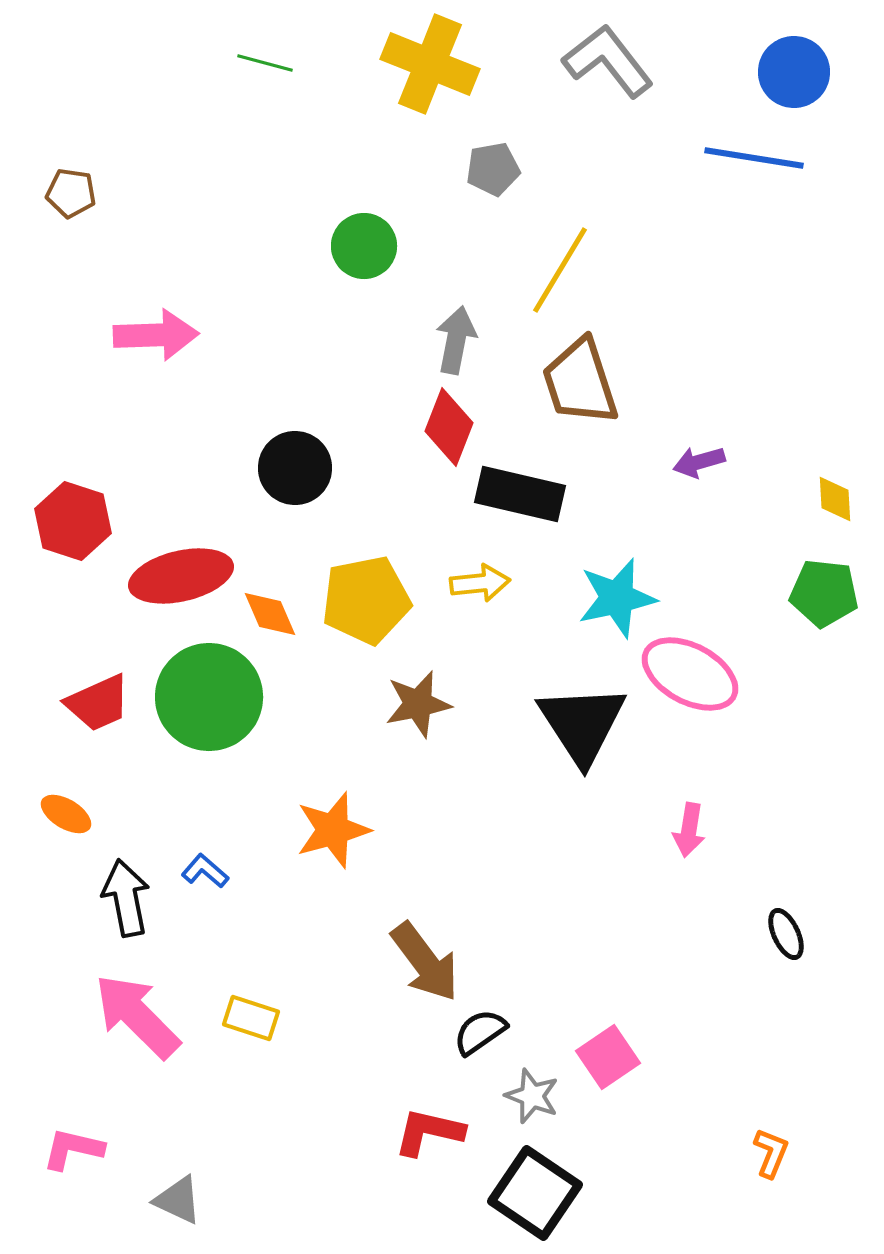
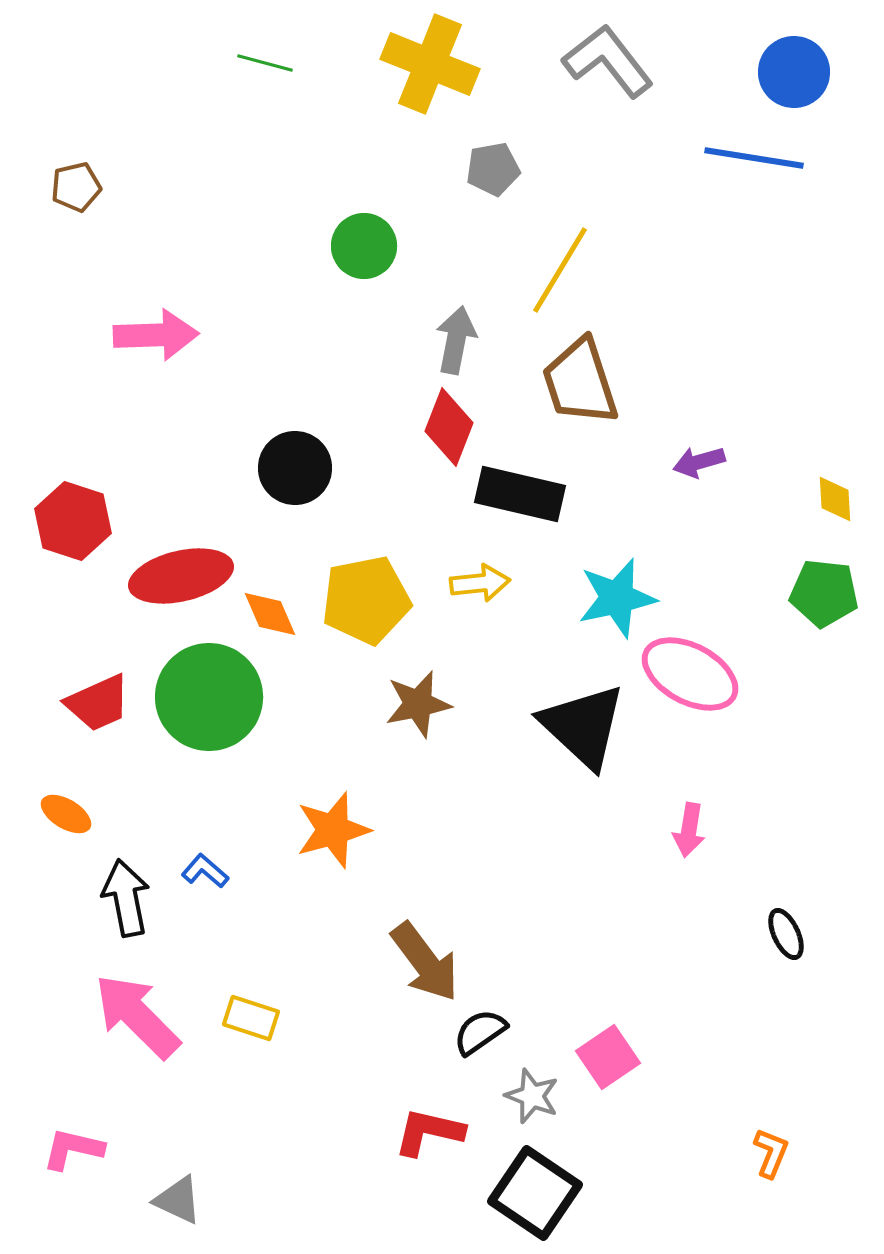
brown pentagon at (71, 193): moved 5 px right, 6 px up; rotated 21 degrees counterclockwise
black triangle at (582, 724): moved 1 px right, 2 px down; rotated 14 degrees counterclockwise
